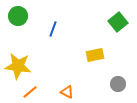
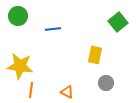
blue line: rotated 63 degrees clockwise
yellow rectangle: rotated 66 degrees counterclockwise
yellow star: moved 2 px right
gray circle: moved 12 px left, 1 px up
orange line: moved 1 px right, 2 px up; rotated 42 degrees counterclockwise
